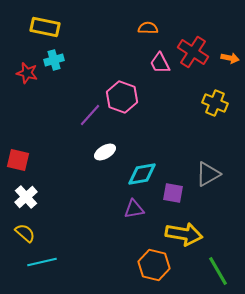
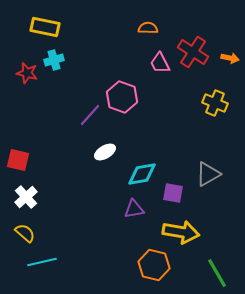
yellow arrow: moved 3 px left, 2 px up
green line: moved 1 px left, 2 px down
